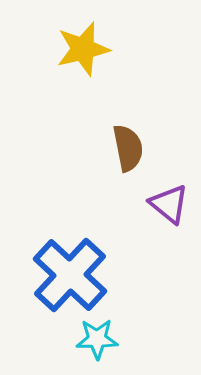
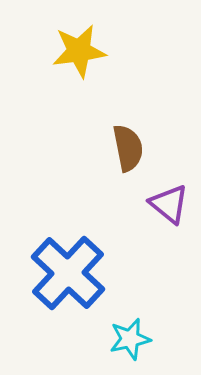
yellow star: moved 4 px left, 2 px down; rotated 6 degrees clockwise
blue cross: moved 2 px left, 2 px up
cyan star: moved 33 px right; rotated 12 degrees counterclockwise
